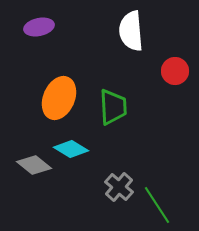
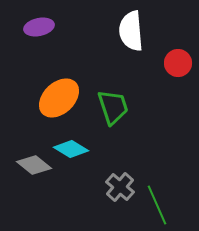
red circle: moved 3 px right, 8 px up
orange ellipse: rotated 24 degrees clockwise
green trapezoid: rotated 15 degrees counterclockwise
gray cross: moved 1 px right
green line: rotated 9 degrees clockwise
